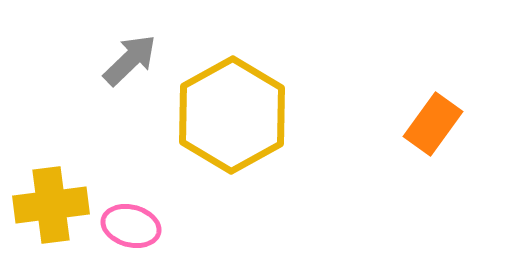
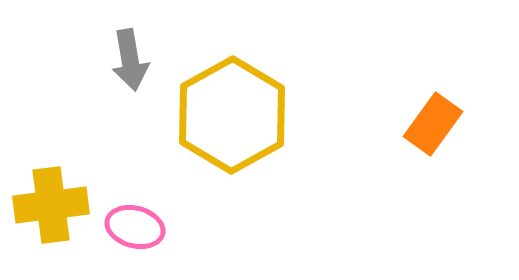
gray arrow: rotated 124 degrees clockwise
pink ellipse: moved 4 px right, 1 px down
